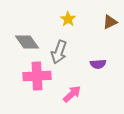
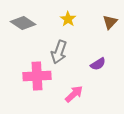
brown triangle: rotated 21 degrees counterclockwise
gray diamond: moved 4 px left, 19 px up; rotated 20 degrees counterclockwise
purple semicircle: rotated 28 degrees counterclockwise
pink arrow: moved 2 px right
